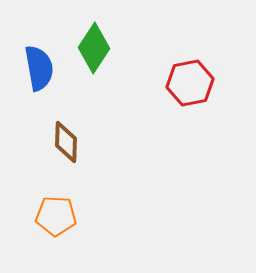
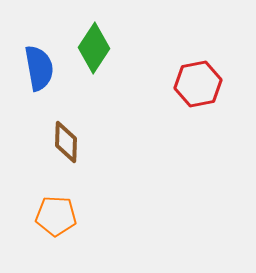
red hexagon: moved 8 px right, 1 px down
